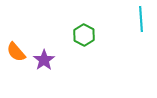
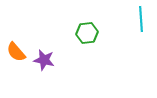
green hexagon: moved 3 px right, 2 px up; rotated 25 degrees clockwise
purple star: rotated 25 degrees counterclockwise
